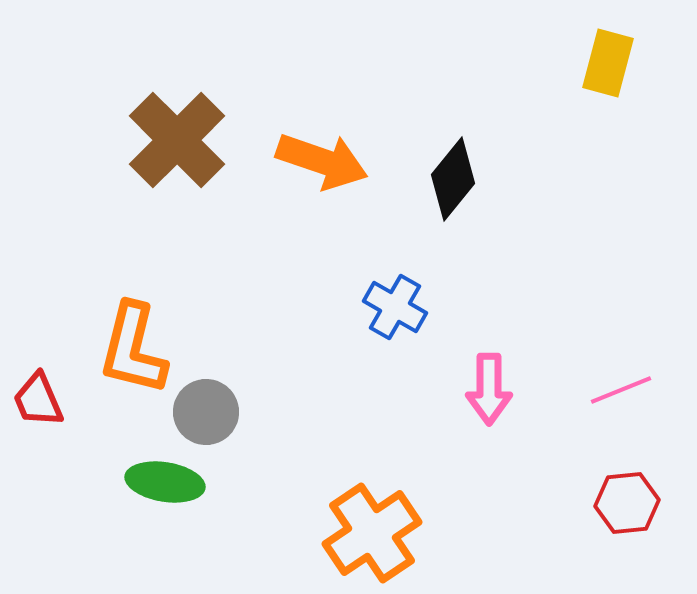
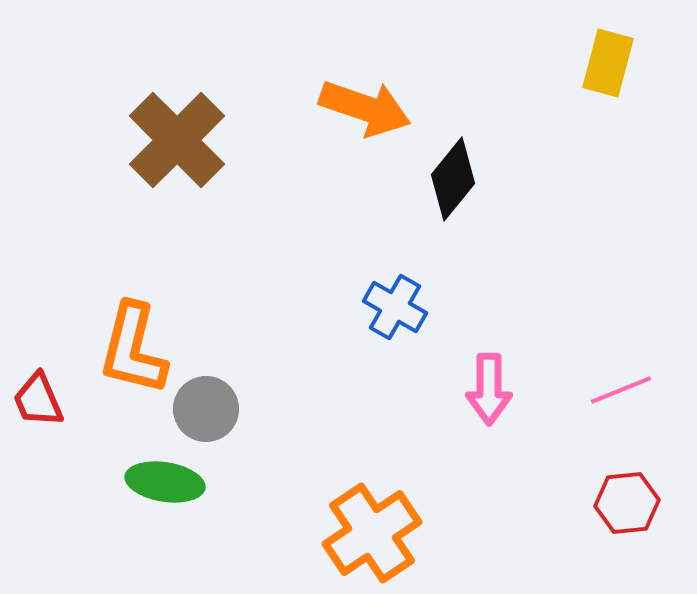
orange arrow: moved 43 px right, 53 px up
gray circle: moved 3 px up
